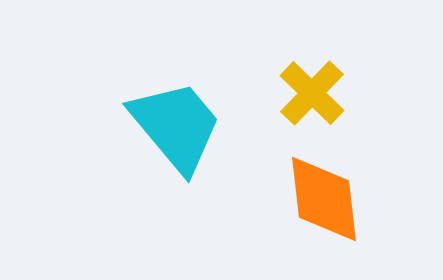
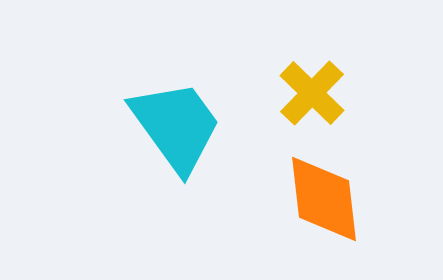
cyan trapezoid: rotated 4 degrees clockwise
